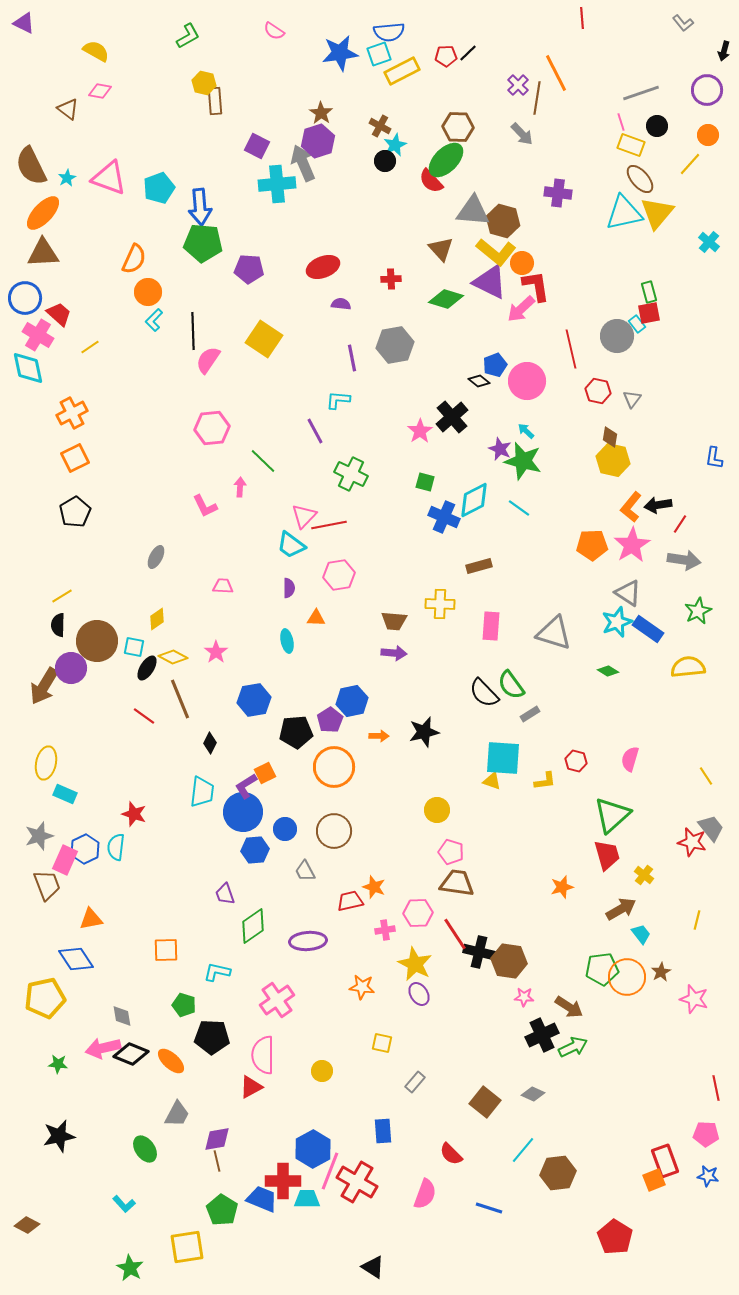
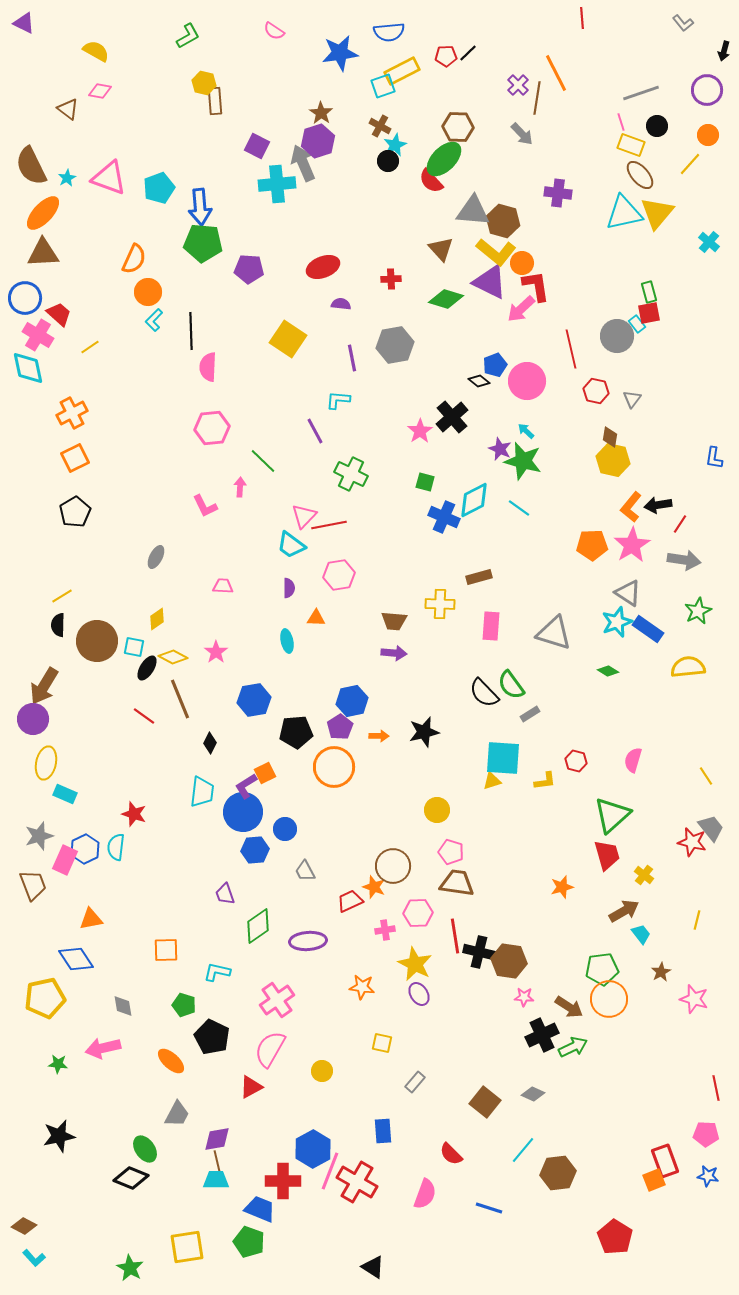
cyan square at (379, 54): moved 4 px right, 32 px down
green ellipse at (446, 160): moved 2 px left, 1 px up
black circle at (385, 161): moved 3 px right
brown ellipse at (640, 179): moved 4 px up
black line at (193, 331): moved 2 px left
yellow square at (264, 339): moved 24 px right
pink semicircle at (208, 360): moved 7 px down; rotated 32 degrees counterclockwise
red hexagon at (598, 391): moved 2 px left
brown rectangle at (479, 566): moved 11 px down
purple circle at (71, 668): moved 38 px left, 51 px down
purple pentagon at (330, 720): moved 10 px right, 7 px down
pink semicircle at (630, 759): moved 3 px right, 1 px down
yellow triangle at (492, 781): rotated 36 degrees counterclockwise
brown circle at (334, 831): moved 59 px right, 35 px down
brown trapezoid at (47, 885): moved 14 px left
red trapezoid at (350, 901): rotated 12 degrees counterclockwise
brown arrow at (621, 909): moved 3 px right, 2 px down
green diamond at (253, 926): moved 5 px right
red line at (455, 934): moved 2 px down; rotated 24 degrees clockwise
orange circle at (627, 977): moved 18 px left, 22 px down
gray diamond at (122, 1016): moved 1 px right, 10 px up
black pentagon at (212, 1037): rotated 24 degrees clockwise
black diamond at (131, 1054): moved 124 px down
pink semicircle at (263, 1055): moved 7 px right, 6 px up; rotated 30 degrees clockwise
blue trapezoid at (262, 1199): moved 2 px left, 10 px down
cyan trapezoid at (307, 1199): moved 91 px left, 19 px up
cyan L-shape at (124, 1204): moved 90 px left, 54 px down
green pentagon at (222, 1210): moved 27 px right, 32 px down; rotated 12 degrees counterclockwise
brown diamond at (27, 1225): moved 3 px left, 1 px down
